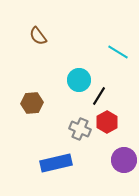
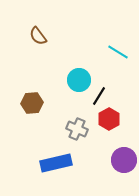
red hexagon: moved 2 px right, 3 px up
gray cross: moved 3 px left
